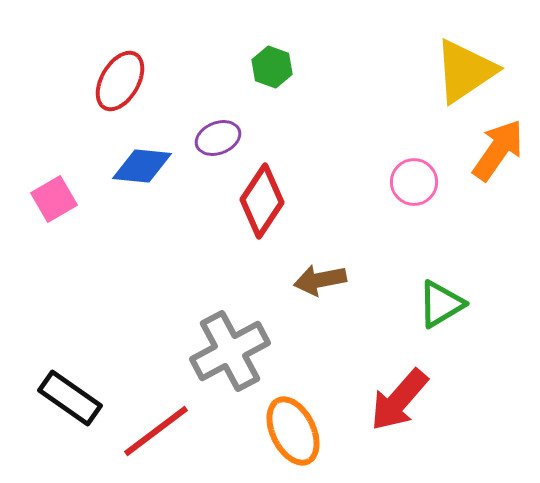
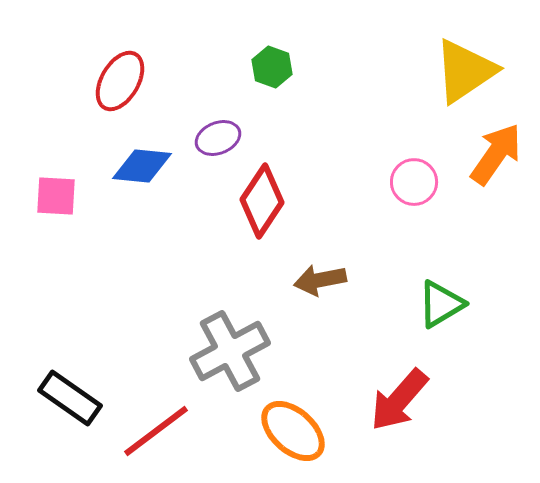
orange arrow: moved 2 px left, 4 px down
pink square: moved 2 px right, 3 px up; rotated 33 degrees clockwise
orange ellipse: rotated 22 degrees counterclockwise
